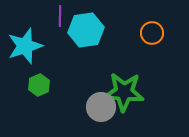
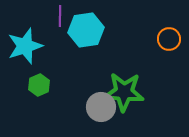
orange circle: moved 17 px right, 6 px down
